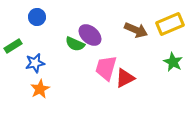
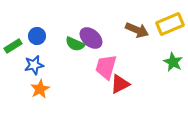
blue circle: moved 19 px down
brown arrow: moved 1 px right
purple ellipse: moved 1 px right, 3 px down
blue star: moved 1 px left, 2 px down
pink trapezoid: moved 1 px up
red triangle: moved 5 px left, 6 px down
